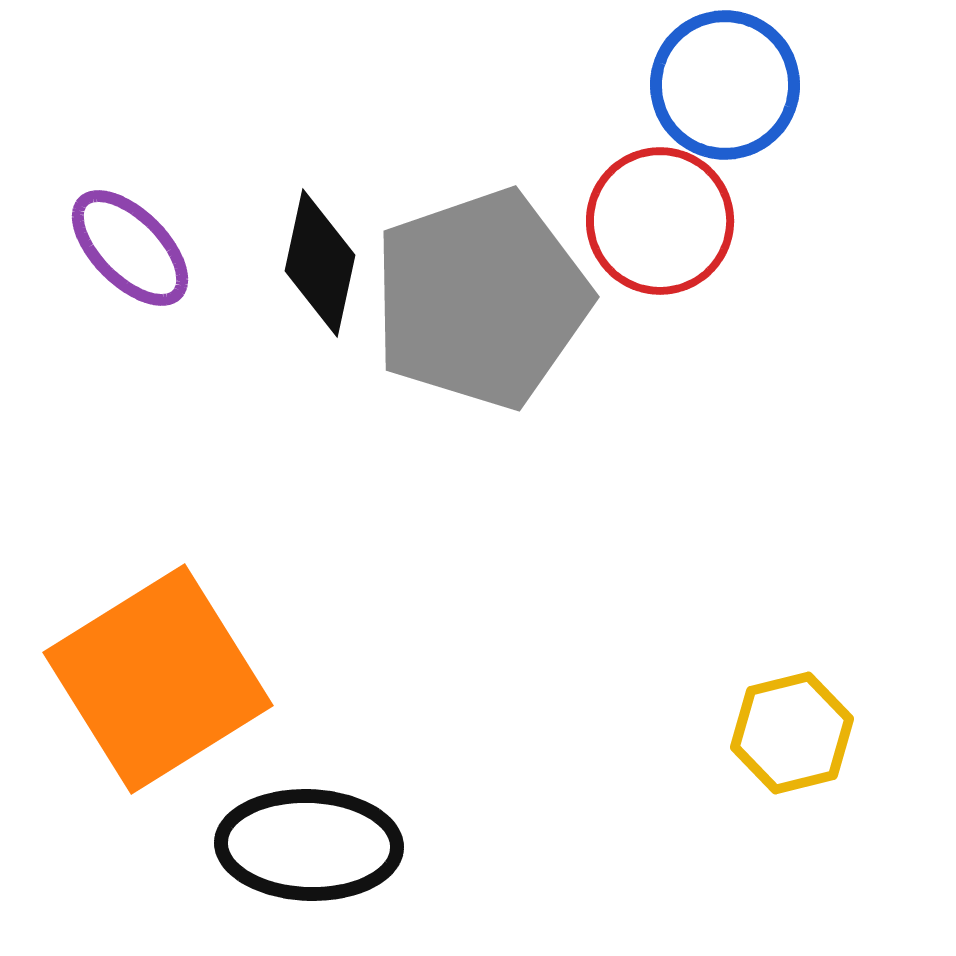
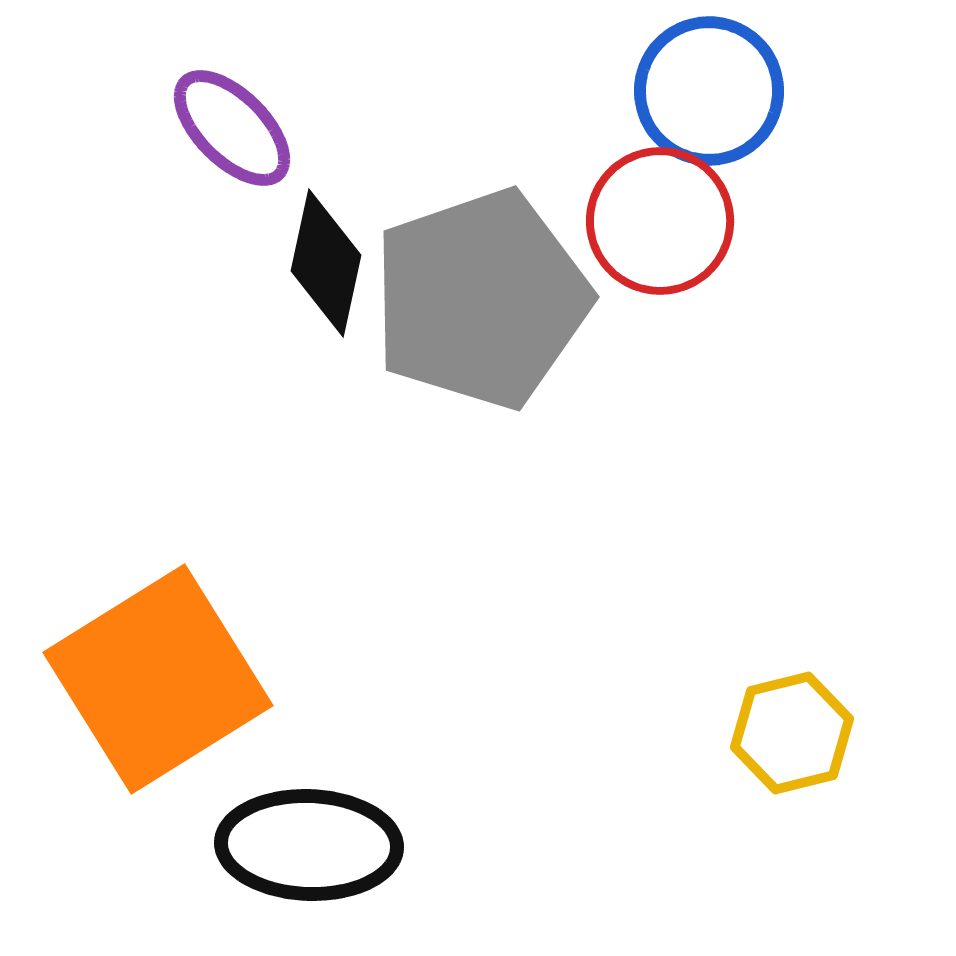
blue circle: moved 16 px left, 6 px down
purple ellipse: moved 102 px right, 120 px up
black diamond: moved 6 px right
